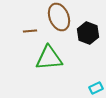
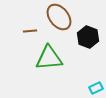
brown ellipse: rotated 16 degrees counterclockwise
black hexagon: moved 4 px down
